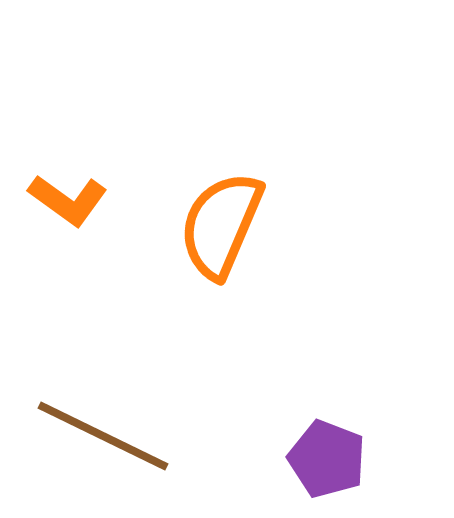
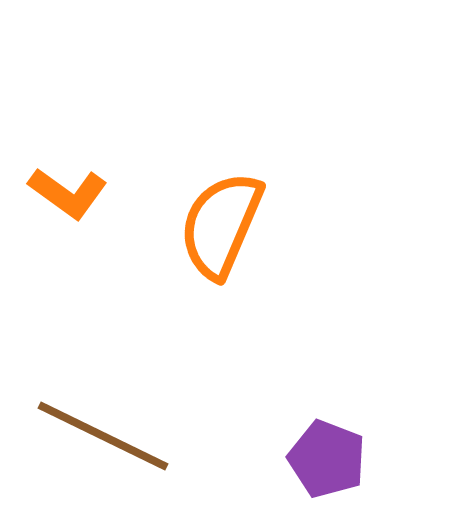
orange L-shape: moved 7 px up
